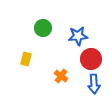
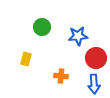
green circle: moved 1 px left, 1 px up
red circle: moved 5 px right, 1 px up
orange cross: rotated 32 degrees counterclockwise
